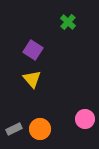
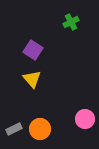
green cross: moved 3 px right; rotated 21 degrees clockwise
